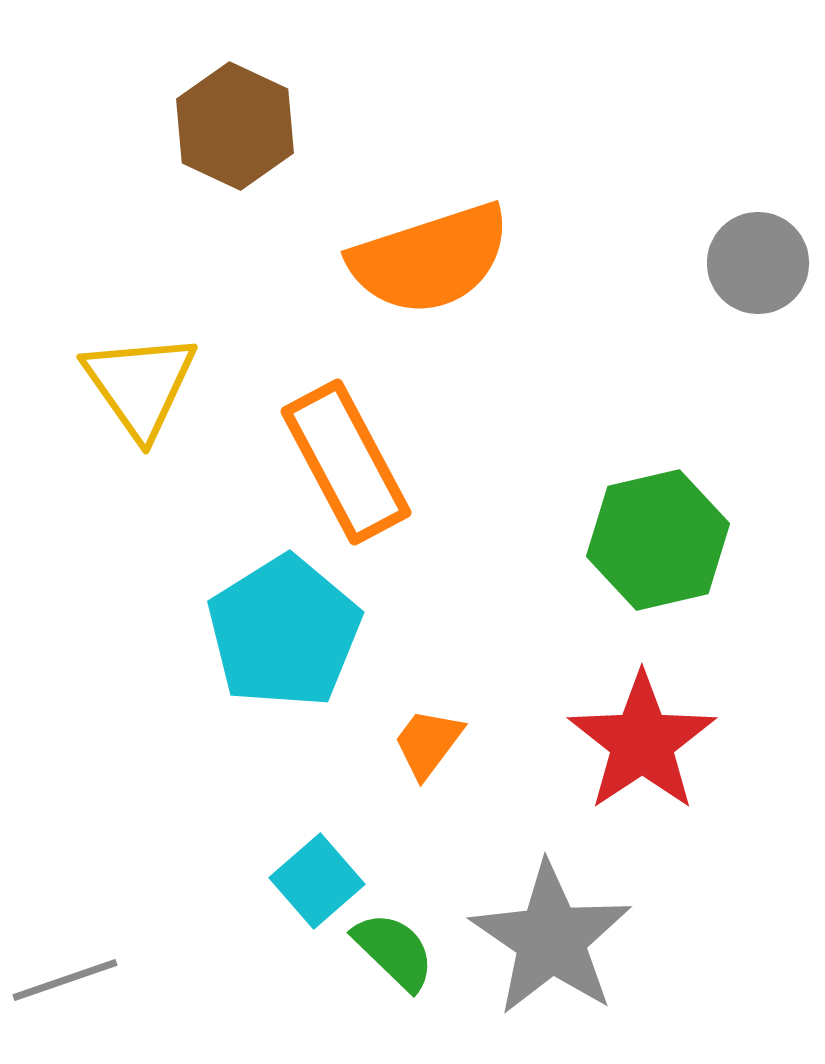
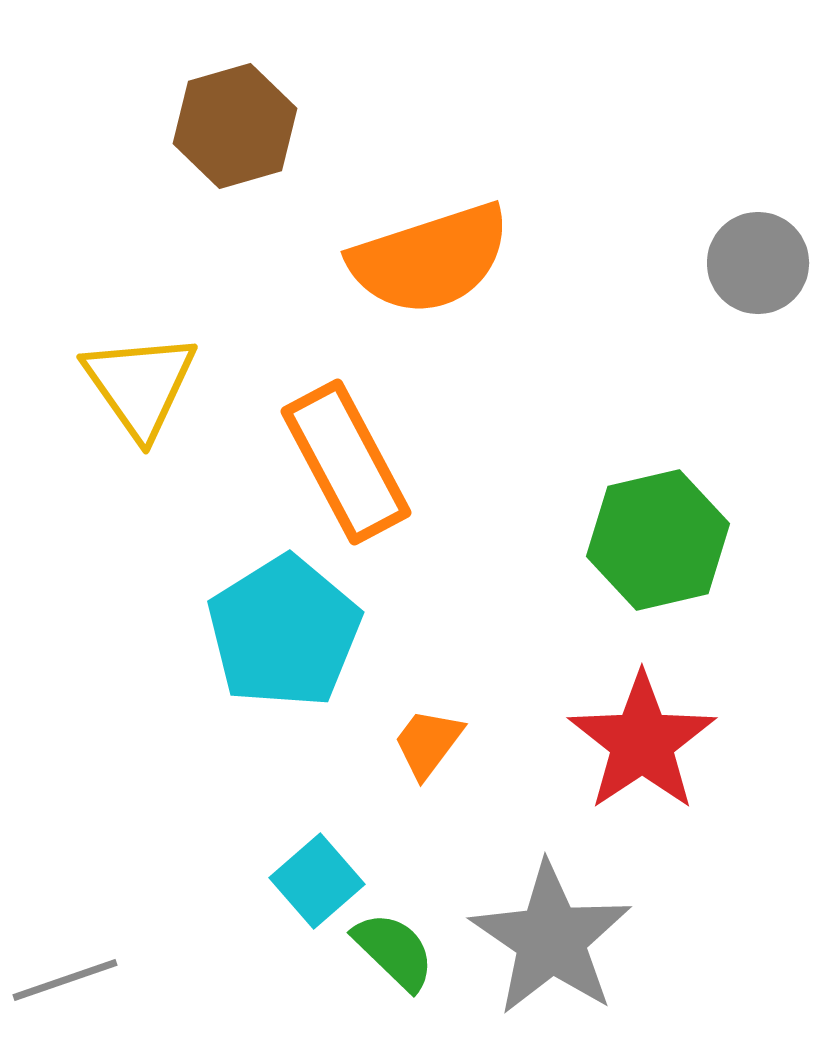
brown hexagon: rotated 19 degrees clockwise
